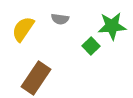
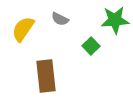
gray semicircle: rotated 18 degrees clockwise
green star: moved 3 px right, 6 px up
brown rectangle: moved 10 px right, 2 px up; rotated 40 degrees counterclockwise
